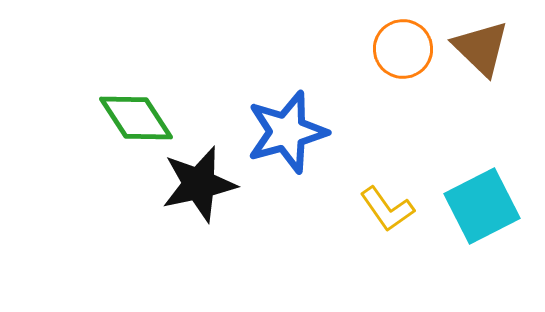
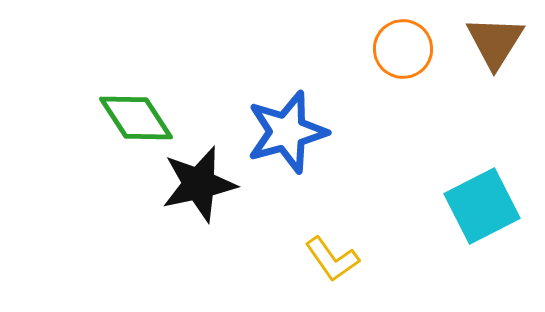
brown triangle: moved 14 px right, 6 px up; rotated 18 degrees clockwise
yellow L-shape: moved 55 px left, 50 px down
